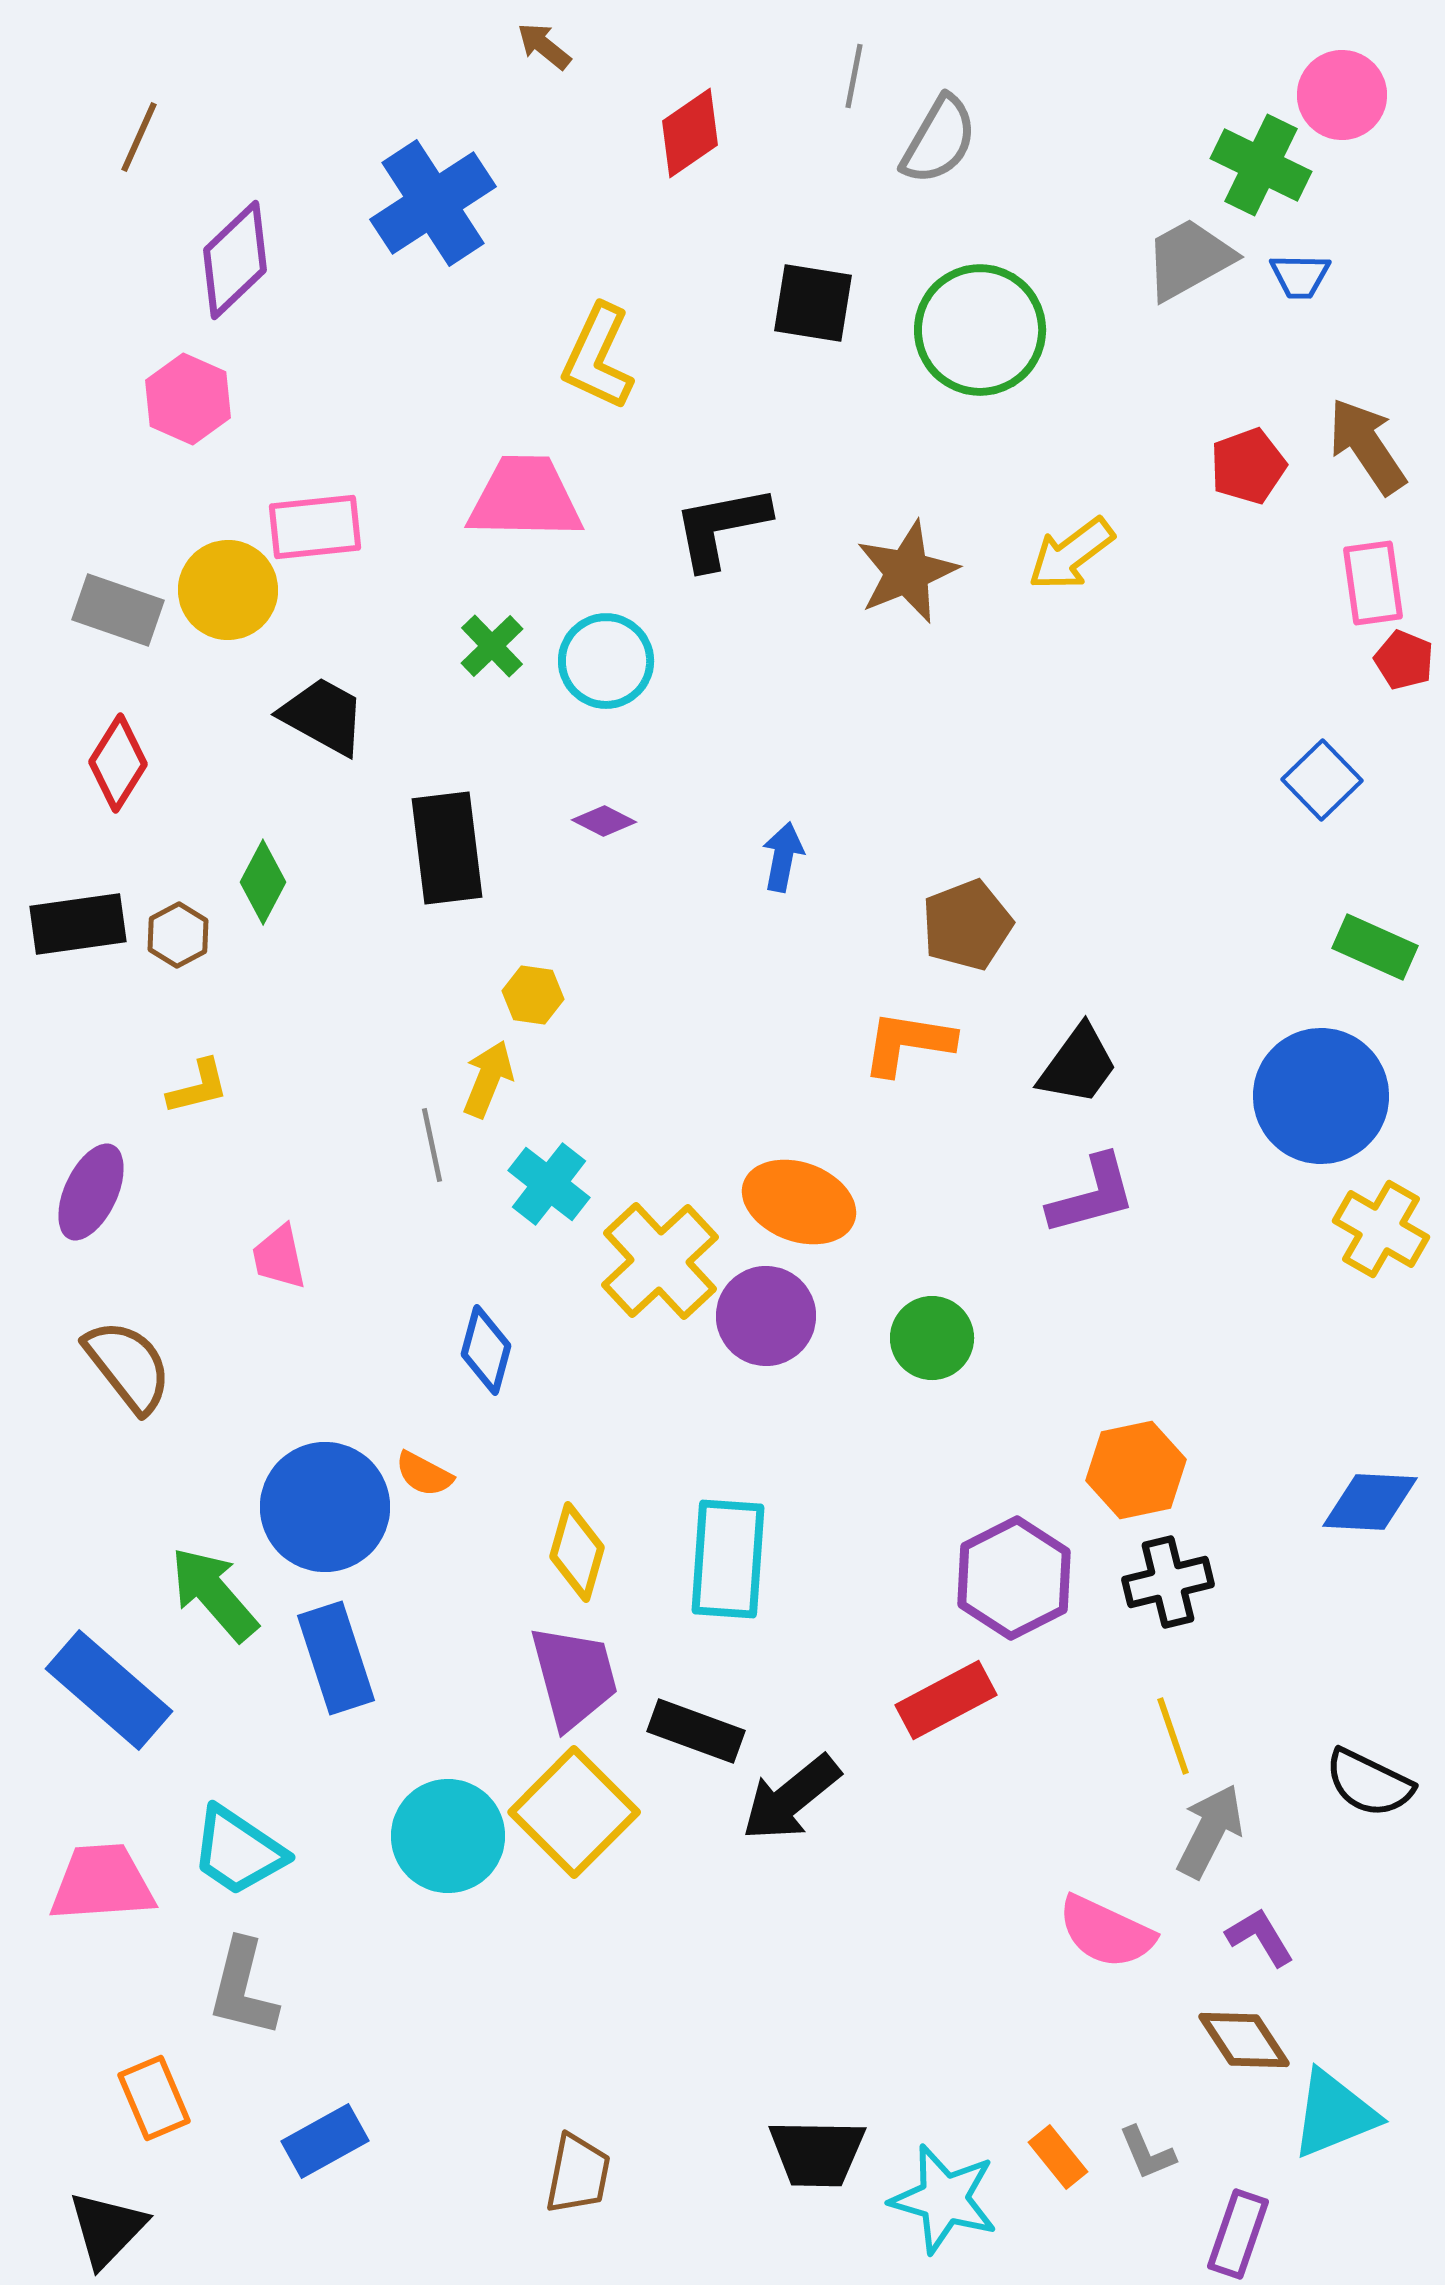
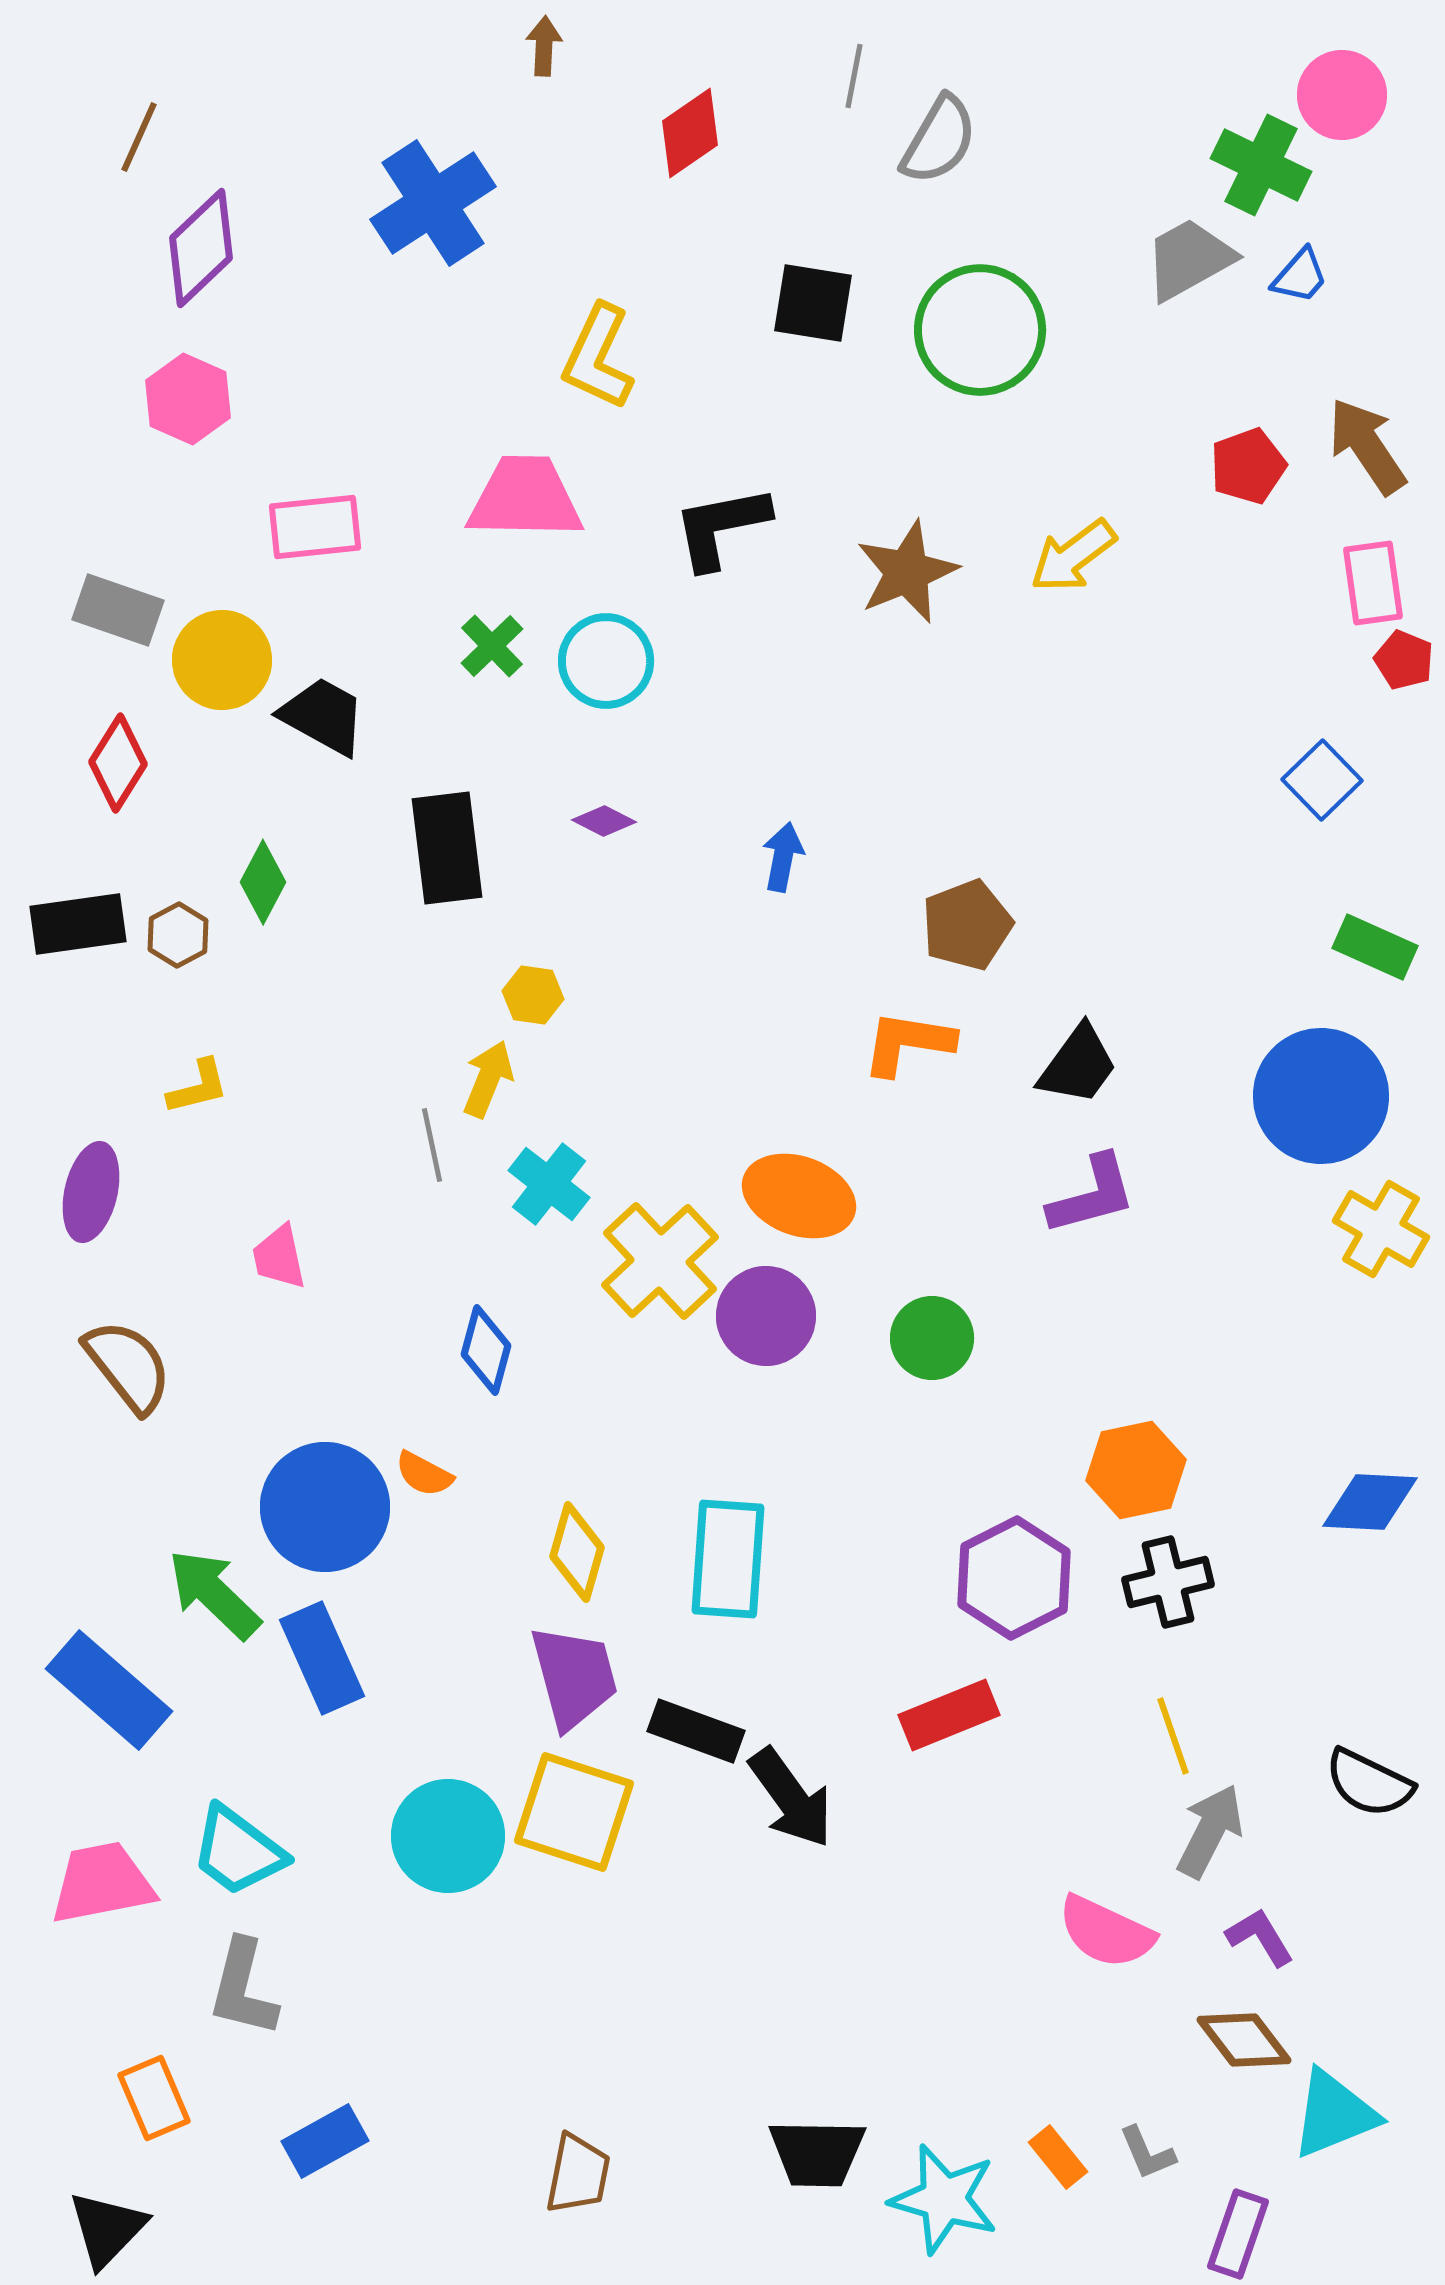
brown arrow at (544, 46): rotated 54 degrees clockwise
purple diamond at (235, 260): moved 34 px left, 12 px up
blue trapezoid at (1300, 276): rotated 50 degrees counterclockwise
yellow arrow at (1071, 554): moved 2 px right, 2 px down
yellow circle at (228, 590): moved 6 px left, 70 px down
purple ellipse at (91, 1192): rotated 12 degrees counterclockwise
orange ellipse at (799, 1202): moved 6 px up
green arrow at (214, 1594): rotated 5 degrees counterclockwise
blue rectangle at (336, 1658): moved 14 px left; rotated 6 degrees counterclockwise
red rectangle at (946, 1700): moved 3 px right, 15 px down; rotated 6 degrees clockwise
black arrow at (791, 1798): rotated 87 degrees counterclockwise
yellow square at (574, 1812): rotated 27 degrees counterclockwise
cyan trapezoid at (238, 1851): rotated 3 degrees clockwise
pink trapezoid at (102, 1883): rotated 7 degrees counterclockwise
brown diamond at (1244, 2040): rotated 4 degrees counterclockwise
